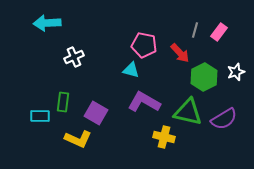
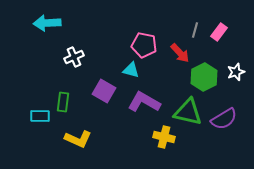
purple square: moved 8 px right, 22 px up
